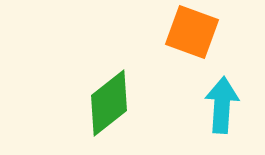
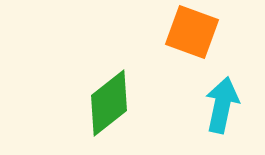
cyan arrow: rotated 8 degrees clockwise
